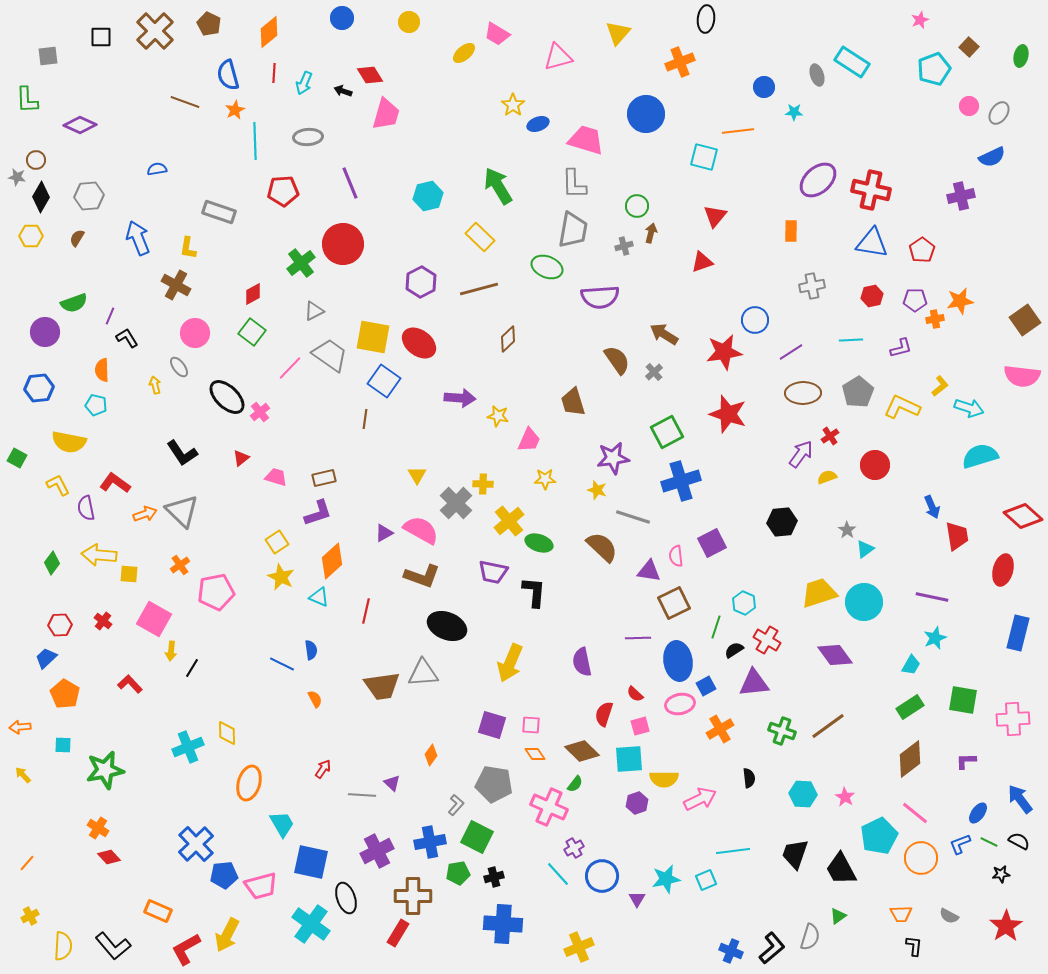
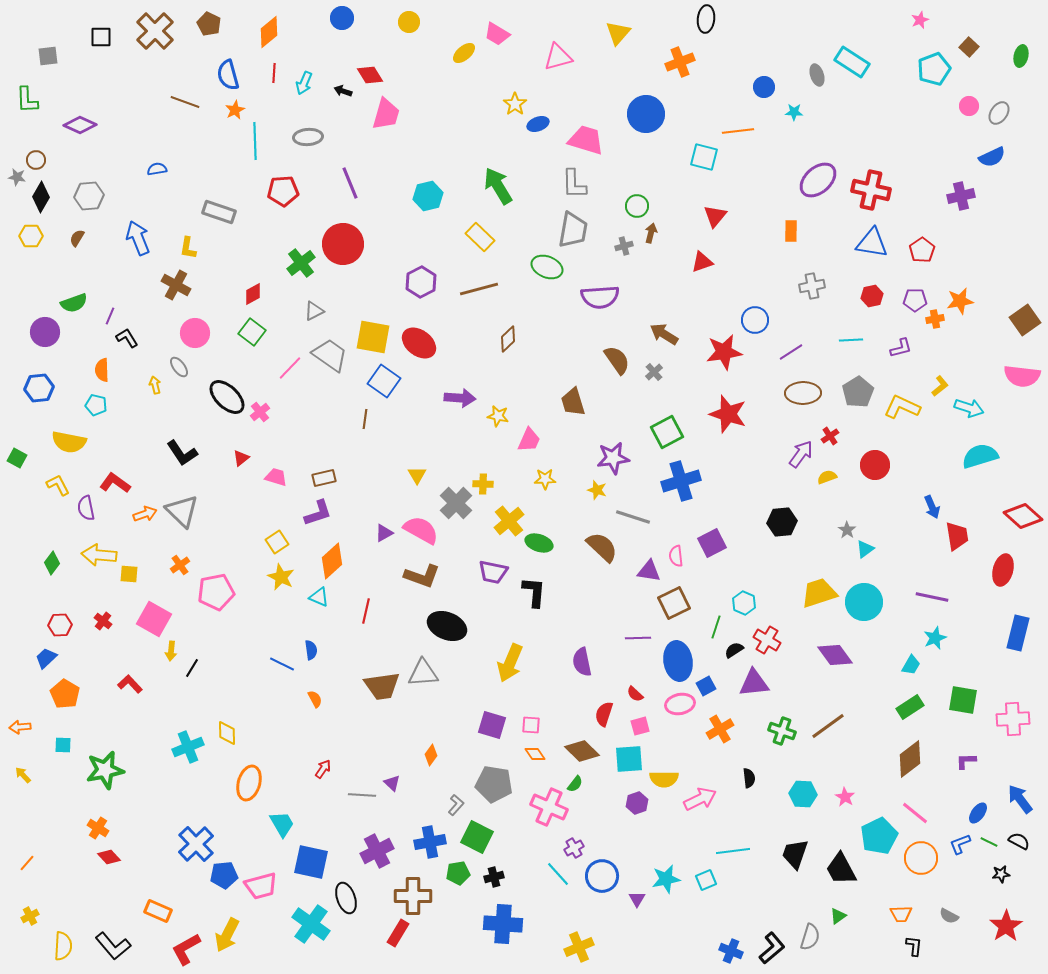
yellow star at (513, 105): moved 2 px right, 1 px up
